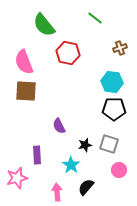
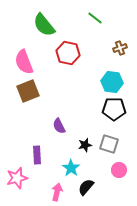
brown square: moved 2 px right; rotated 25 degrees counterclockwise
cyan star: moved 3 px down
pink arrow: rotated 18 degrees clockwise
